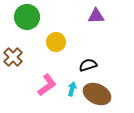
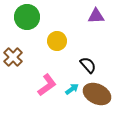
yellow circle: moved 1 px right, 1 px up
black semicircle: rotated 66 degrees clockwise
cyan arrow: rotated 40 degrees clockwise
